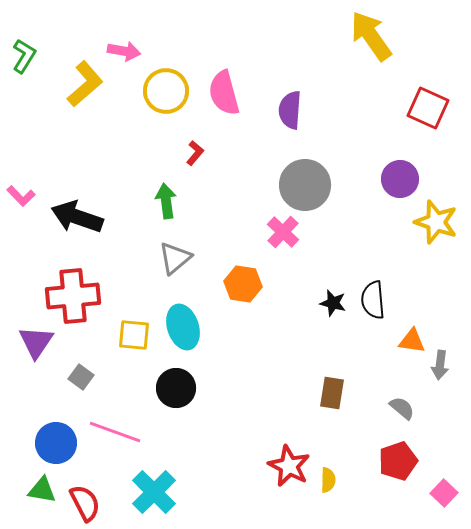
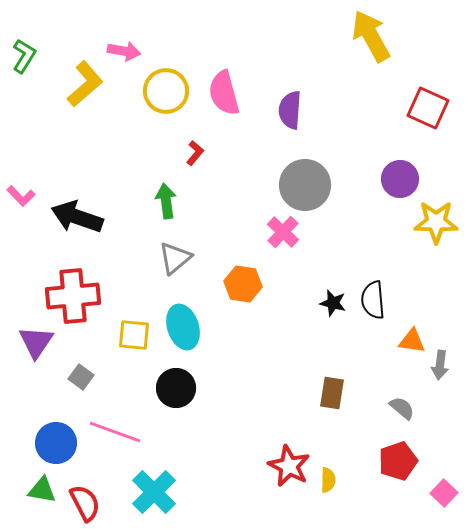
yellow arrow: rotated 6 degrees clockwise
yellow star: rotated 18 degrees counterclockwise
